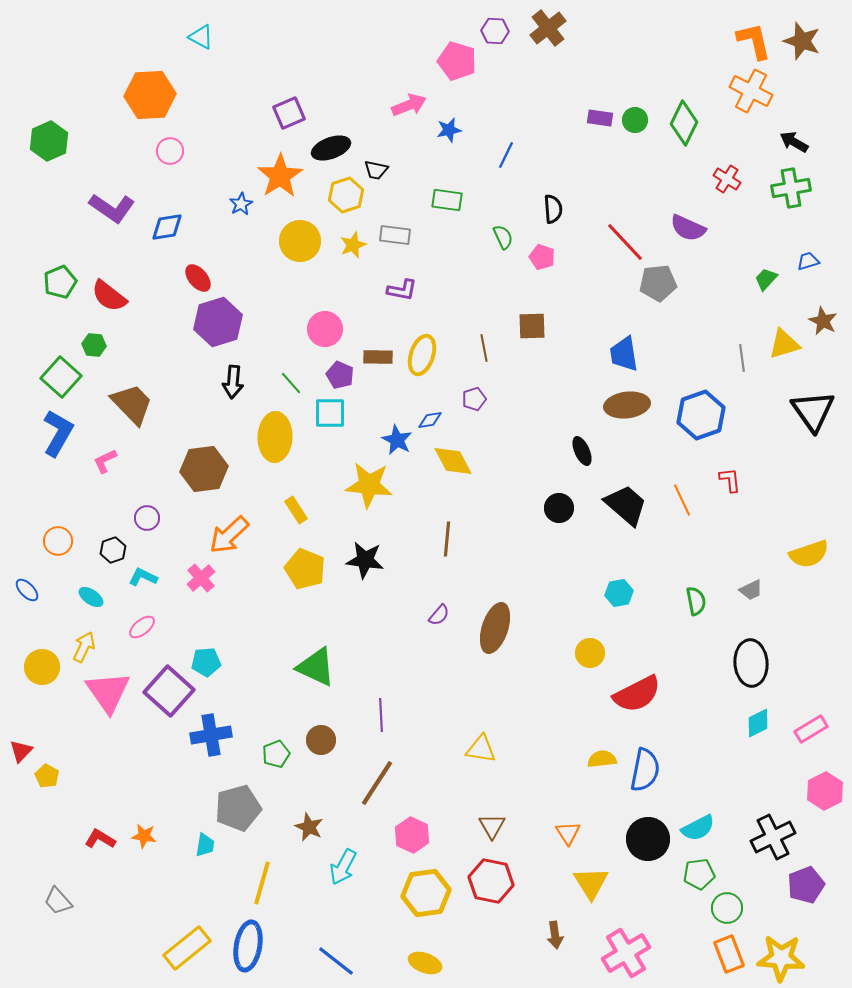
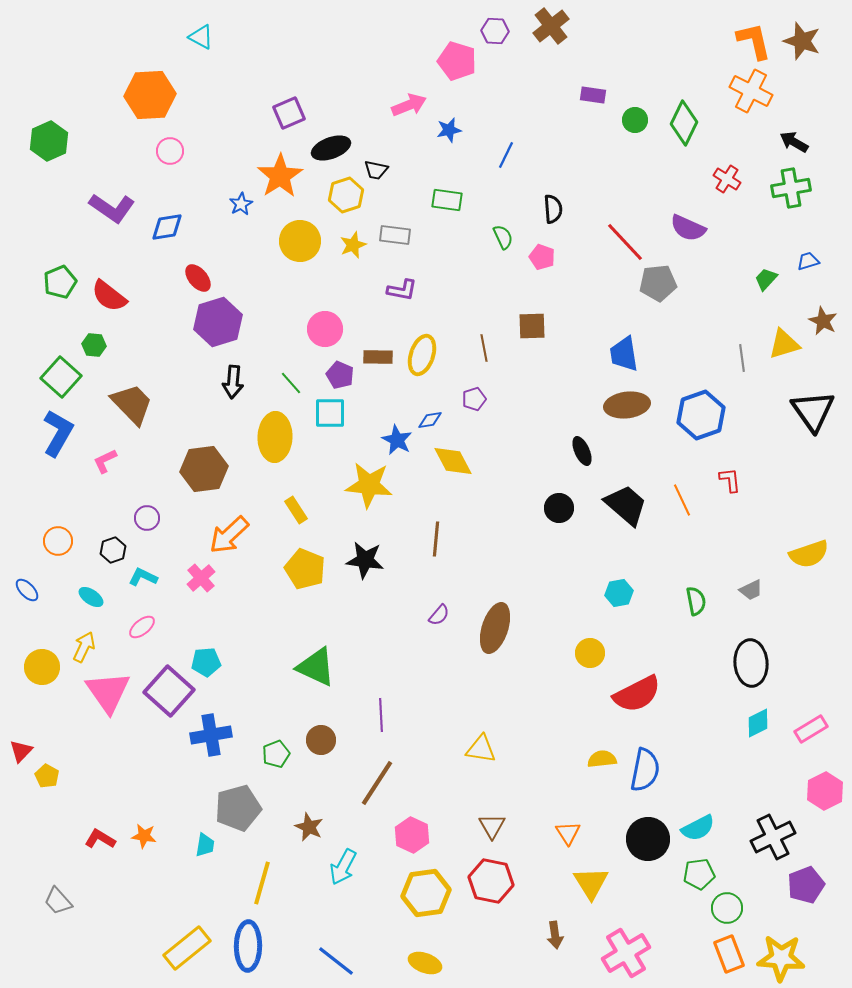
brown cross at (548, 28): moved 3 px right, 2 px up
purple rectangle at (600, 118): moved 7 px left, 23 px up
brown line at (447, 539): moved 11 px left
blue ellipse at (248, 946): rotated 9 degrees counterclockwise
